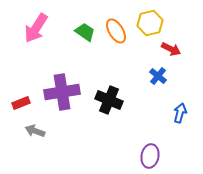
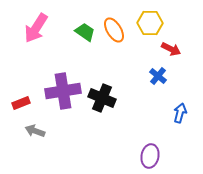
yellow hexagon: rotated 15 degrees clockwise
orange ellipse: moved 2 px left, 1 px up
purple cross: moved 1 px right, 1 px up
black cross: moved 7 px left, 2 px up
